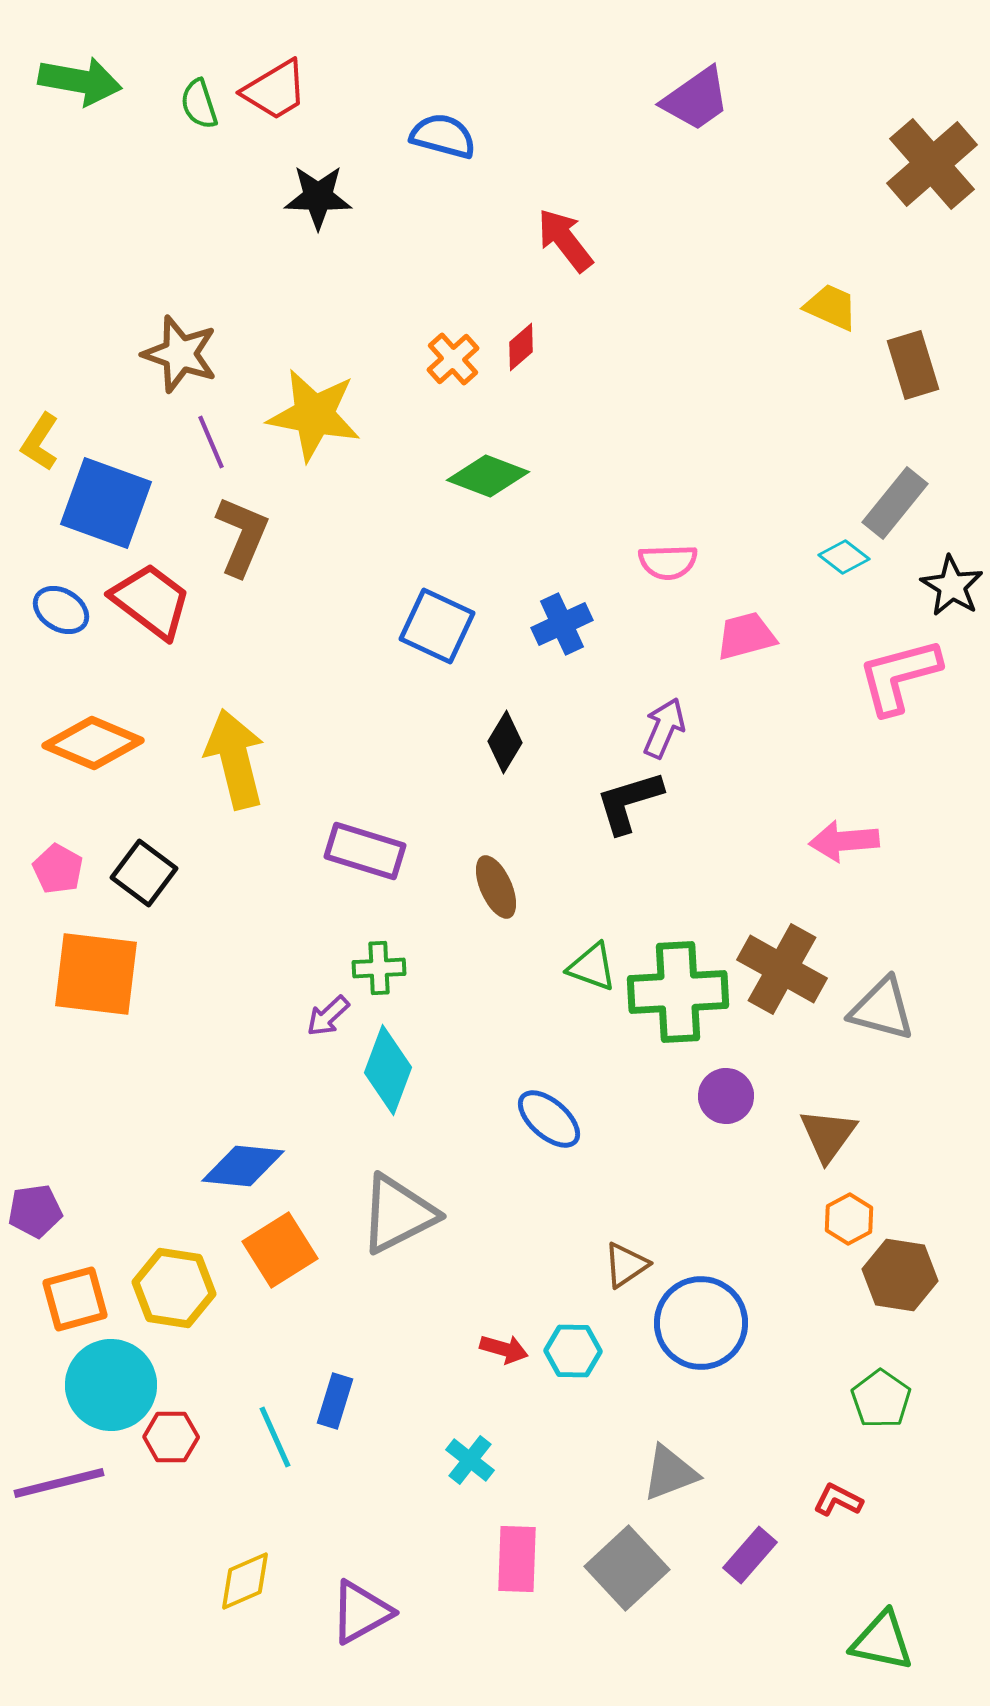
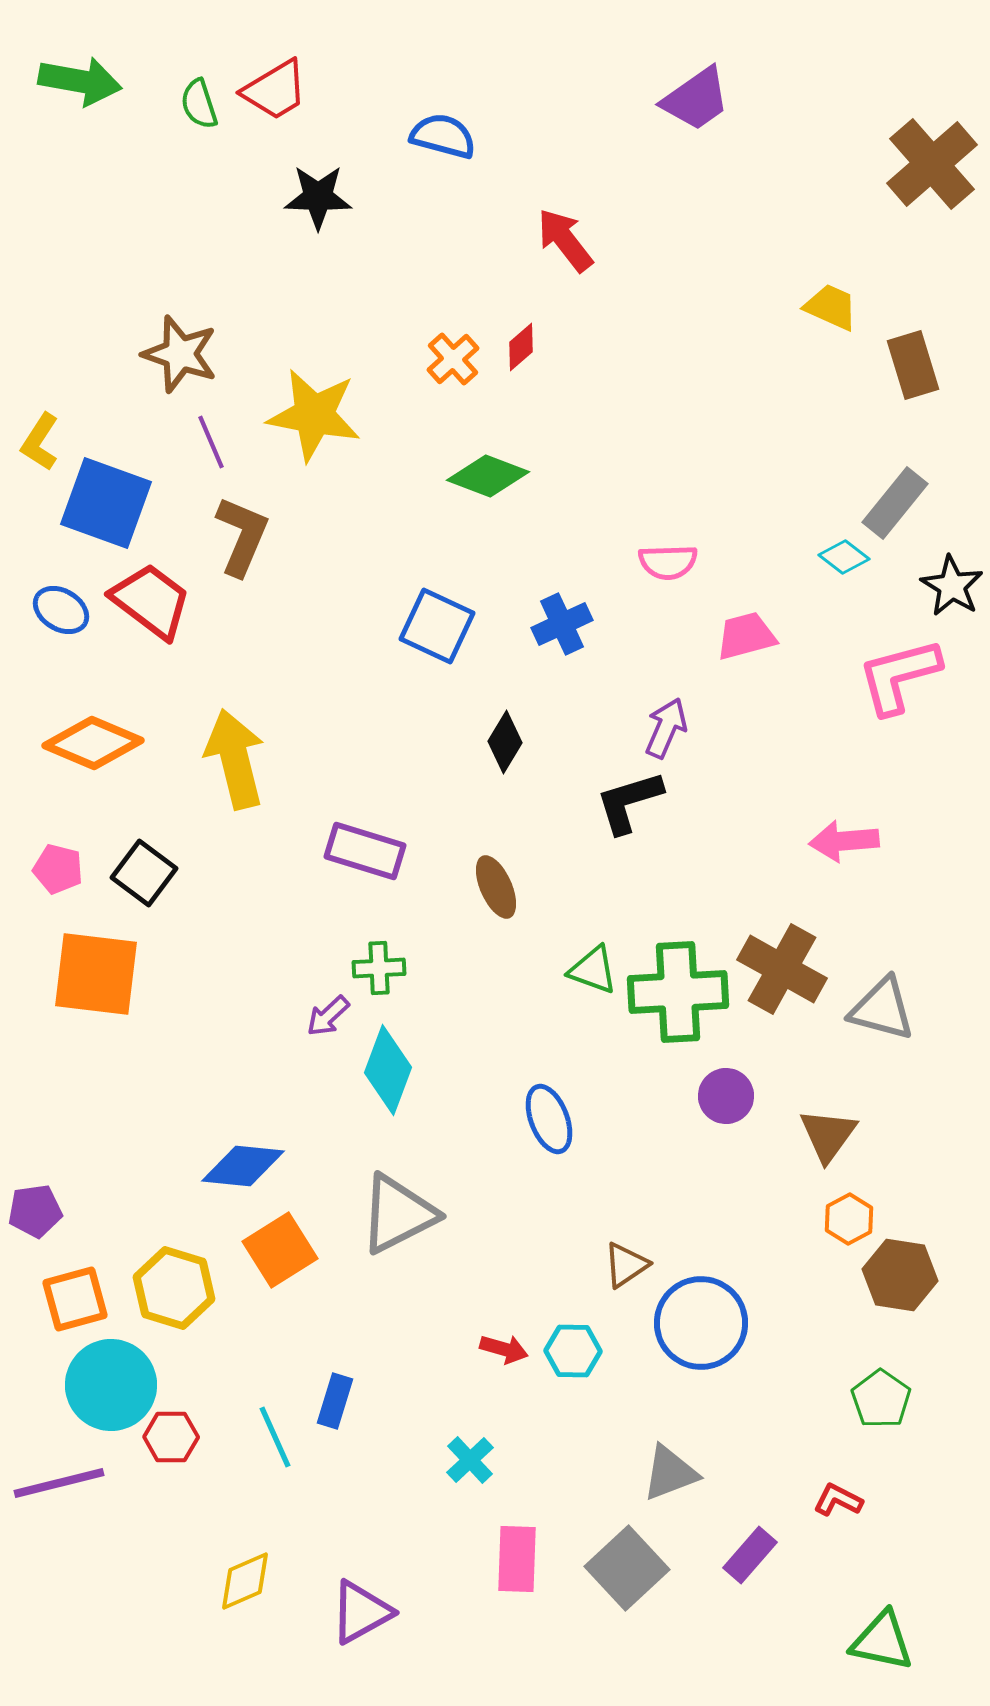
purple arrow at (664, 728): moved 2 px right
pink pentagon at (58, 869): rotated 15 degrees counterclockwise
green triangle at (592, 967): moved 1 px right, 3 px down
blue ellipse at (549, 1119): rotated 28 degrees clockwise
yellow hexagon at (174, 1288): rotated 8 degrees clockwise
cyan cross at (470, 1460): rotated 9 degrees clockwise
